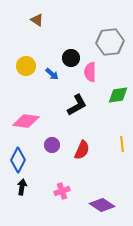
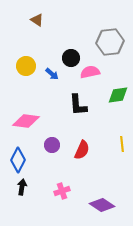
pink semicircle: rotated 78 degrees clockwise
black L-shape: moved 1 px right; rotated 115 degrees clockwise
